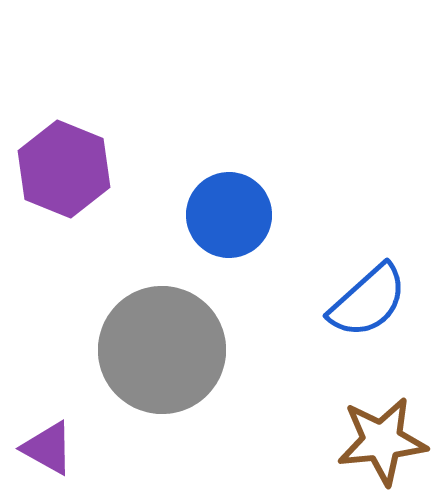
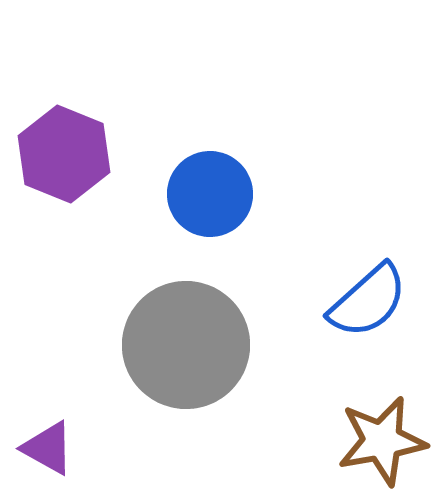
purple hexagon: moved 15 px up
blue circle: moved 19 px left, 21 px up
gray circle: moved 24 px right, 5 px up
brown star: rotated 4 degrees counterclockwise
